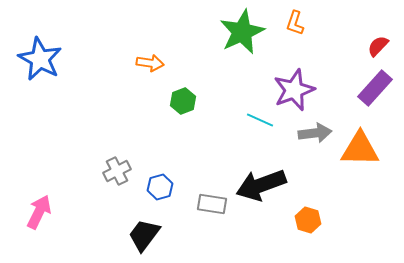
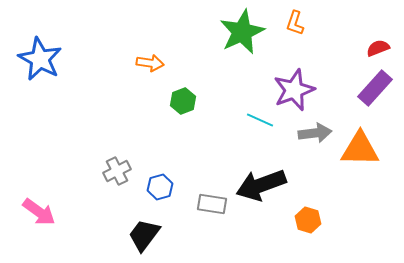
red semicircle: moved 2 px down; rotated 25 degrees clockwise
pink arrow: rotated 100 degrees clockwise
